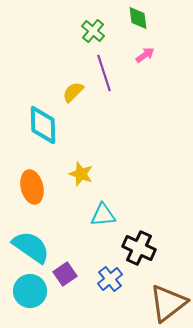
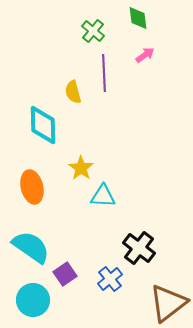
purple line: rotated 15 degrees clockwise
yellow semicircle: rotated 60 degrees counterclockwise
yellow star: moved 6 px up; rotated 15 degrees clockwise
cyan triangle: moved 19 px up; rotated 8 degrees clockwise
black cross: rotated 12 degrees clockwise
cyan circle: moved 3 px right, 9 px down
